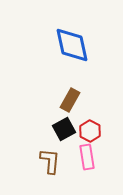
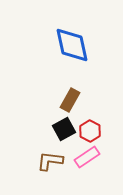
pink rectangle: rotated 65 degrees clockwise
brown L-shape: rotated 88 degrees counterclockwise
